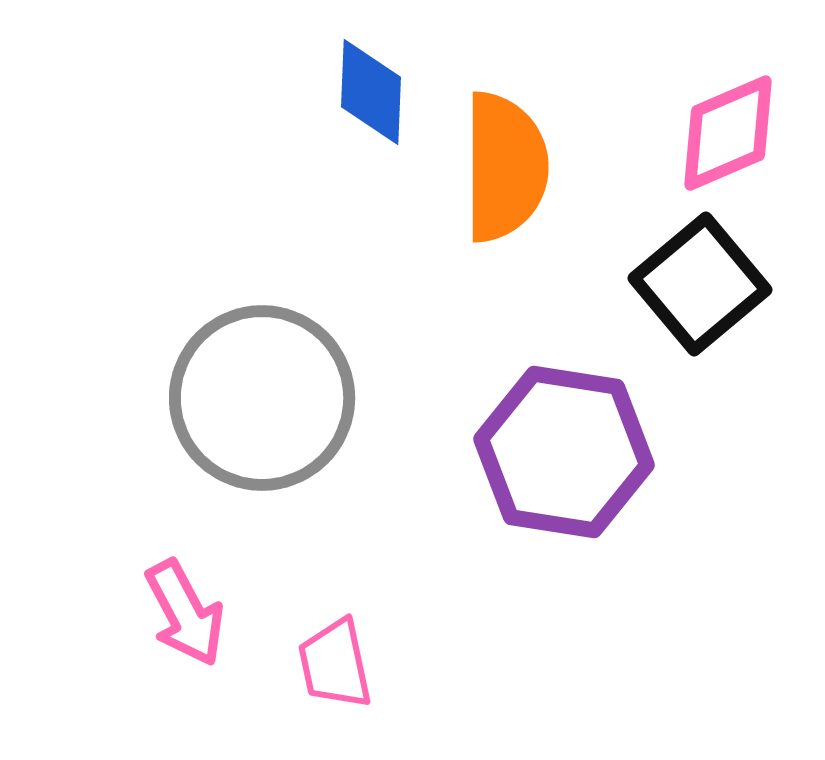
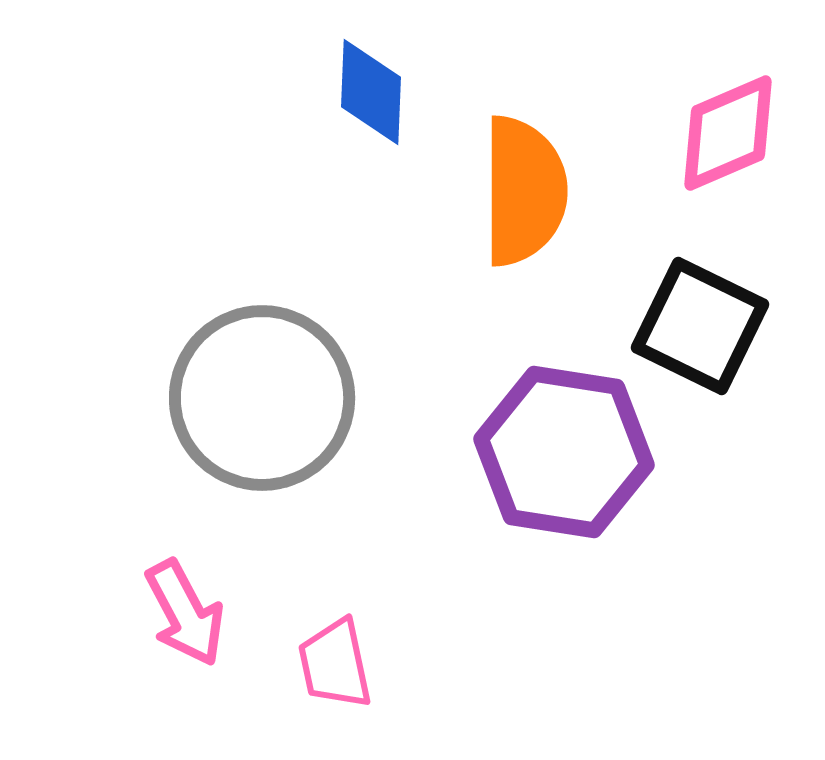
orange semicircle: moved 19 px right, 24 px down
black square: moved 42 px down; rotated 24 degrees counterclockwise
